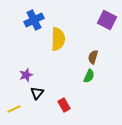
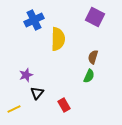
purple square: moved 12 px left, 3 px up
